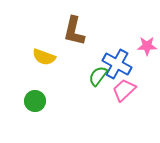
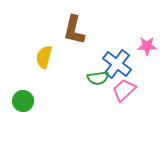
brown L-shape: moved 1 px up
yellow semicircle: rotated 85 degrees clockwise
blue cross: rotated 8 degrees clockwise
green semicircle: moved 2 px down; rotated 135 degrees counterclockwise
green circle: moved 12 px left
